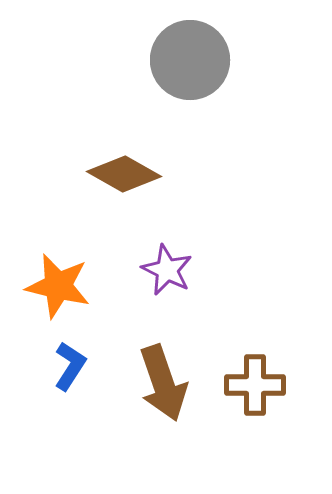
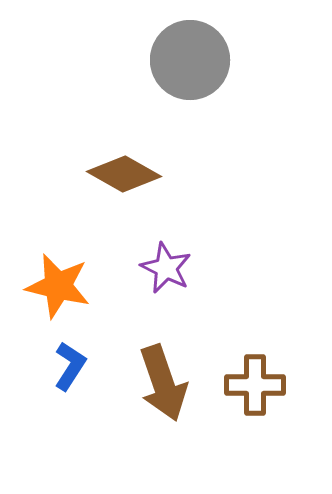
purple star: moved 1 px left, 2 px up
